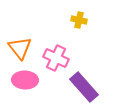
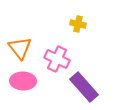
yellow cross: moved 1 px left, 4 px down
pink cross: moved 1 px right, 1 px down
pink ellipse: moved 2 px left, 1 px down
